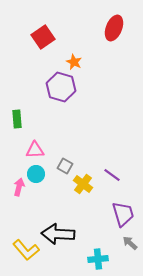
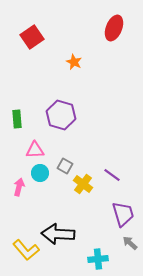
red square: moved 11 px left
purple hexagon: moved 28 px down
cyan circle: moved 4 px right, 1 px up
